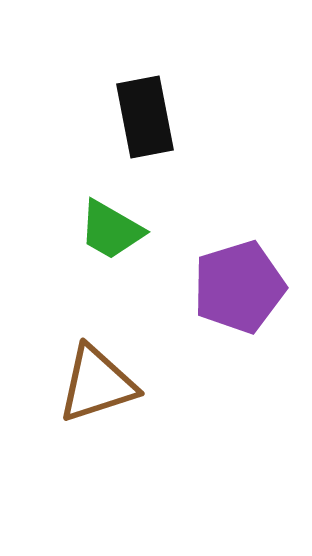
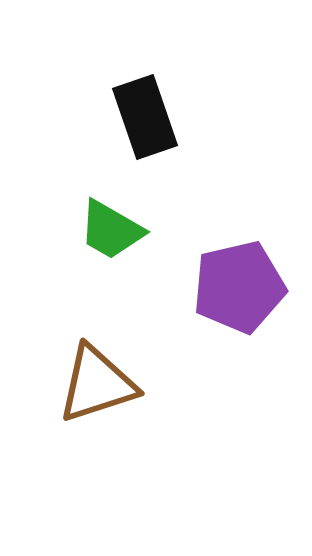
black rectangle: rotated 8 degrees counterclockwise
purple pentagon: rotated 4 degrees clockwise
